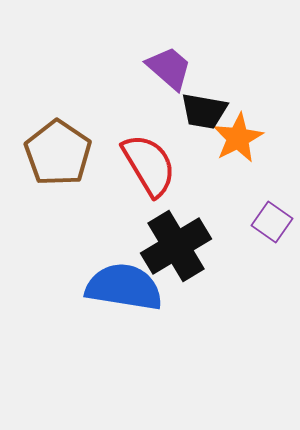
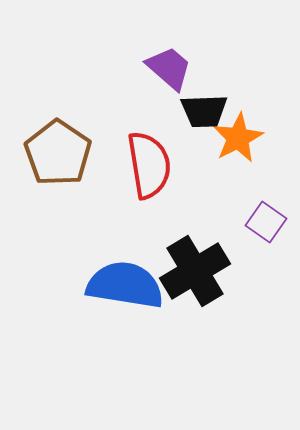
black trapezoid: rotated 12 degrees counterclockwise
red semicircle: rotated 22 degrees clockwise
purple square: moved 6 px left
black cross: moved 19 px right, 25 px down
blue semicircle: moved 1 px right, 2 px up
